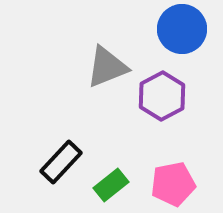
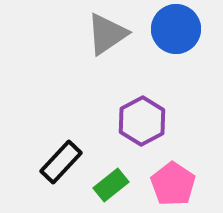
blue circle: moved 6 px left
gray triangle: moved 33 px up; rotated 12 degrees counterclockwise
purple hexagon: moved 20 px left, 25 px down
pink pentagon: rotated 27 degrees counterclockwise
